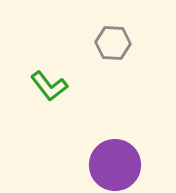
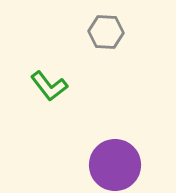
gray hexagon: moved 7 px left, 11 px up
